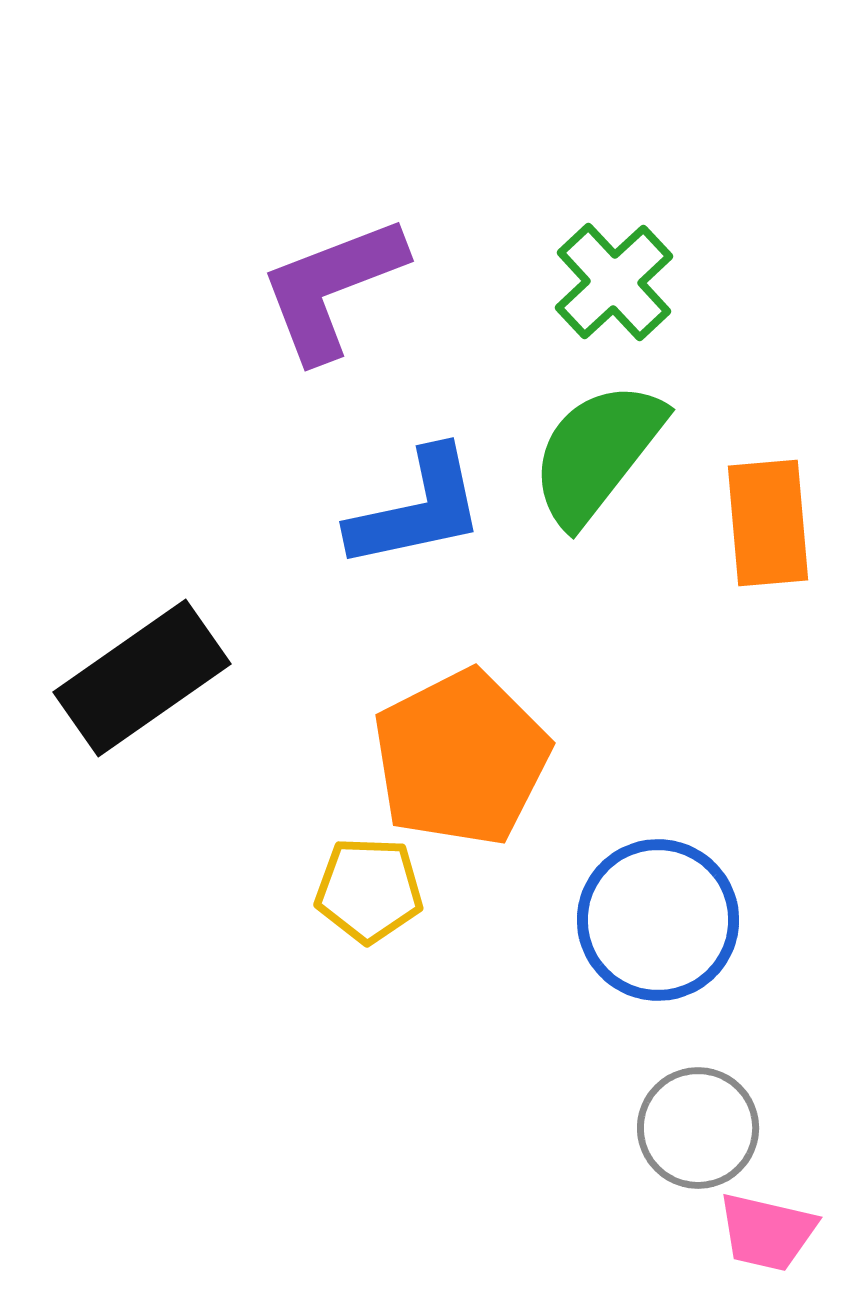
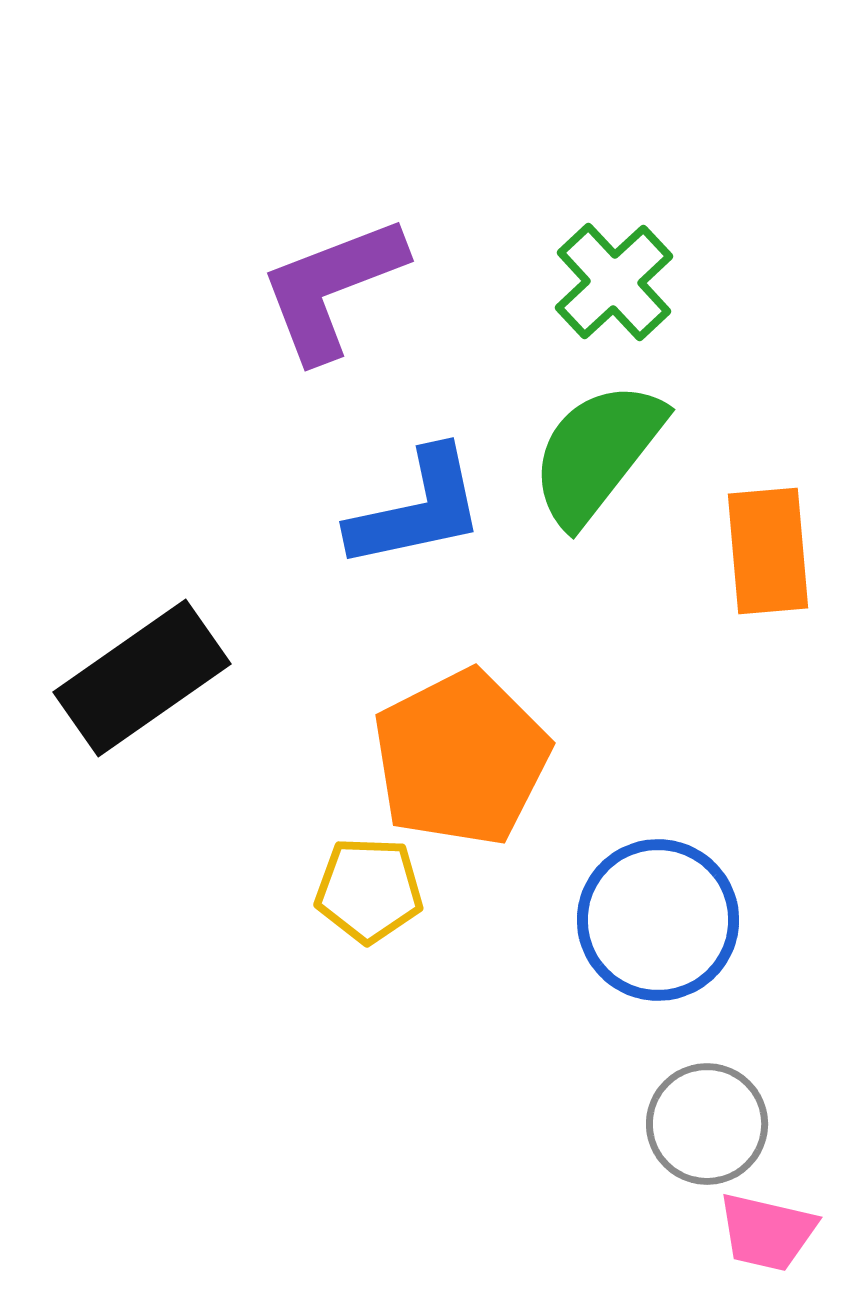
orange rectangle: moved 28 px down
gray circle: moved 9 px right, 4 px up
